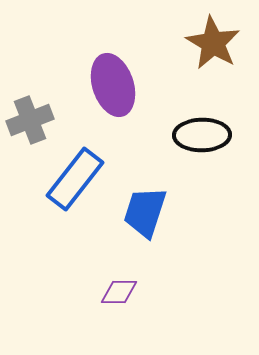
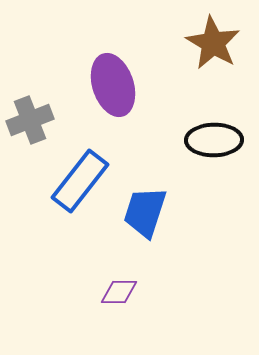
black ellipse: moved 12 px right, 5 px down
blue rectangle: moved 5 px right, 2 px down
